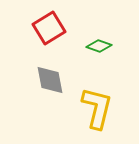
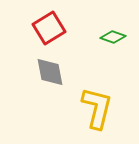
green diamond: moved 14 px right, 9 px up
gray diamond: moved 8 px up
